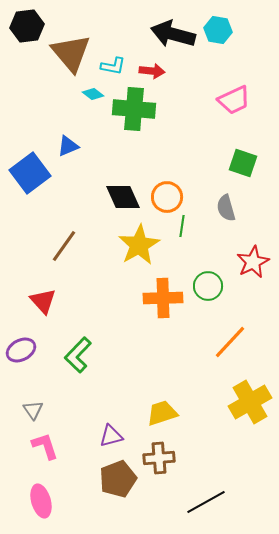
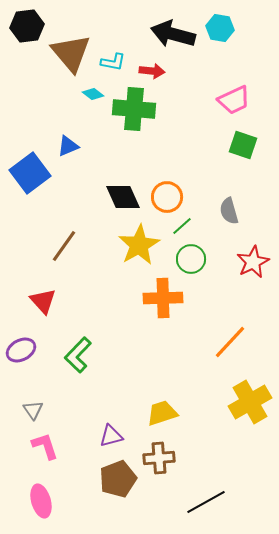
cyan hexagon: moved 2 px right, 2 px up
cyan L-shape: moved 4 px up
green square: moved 18 px up
gray semicircle: moved 3 px right, 3 px down
green line: rotated 40 degrees clockwise
green circle: moved 17 px left, 27 px up
